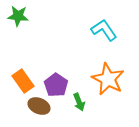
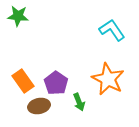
cyan L-shape: moved 8 px right
purple pentagon: moved 2 px up
brown ellipse: rotated 35 degrees counterclockwise
